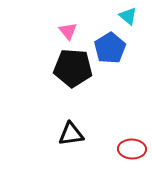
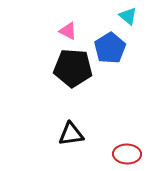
pink triangle: rotated 24 degrees counterclockwise
red ellipse: moved 5 px left, 5 px down
